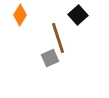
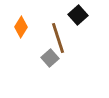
orange diamond: moved 1 px right, 12 px down
gray square: rotated 18 degrees counterclockwise
